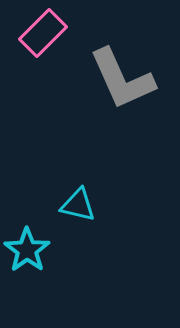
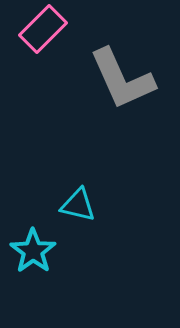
pink rectangle: moved 4 px up
cyan star: moved 6 px right, 1 px down
